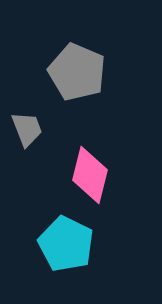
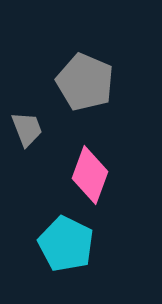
gray pentagon: moved 8 px right, 10 px down
pink diamond: rotated 6 degrees clockwise
